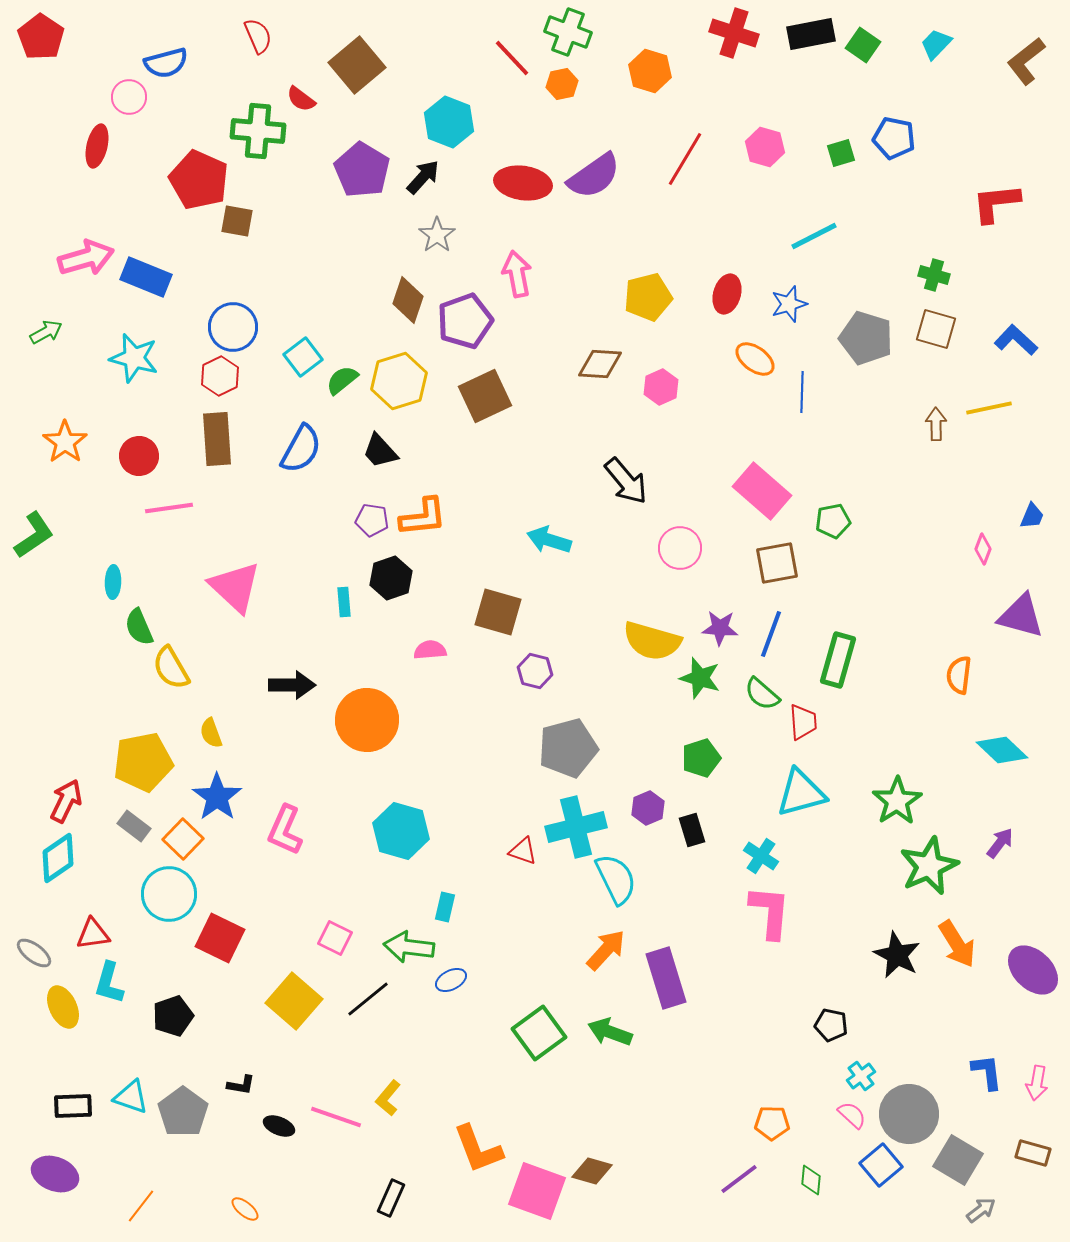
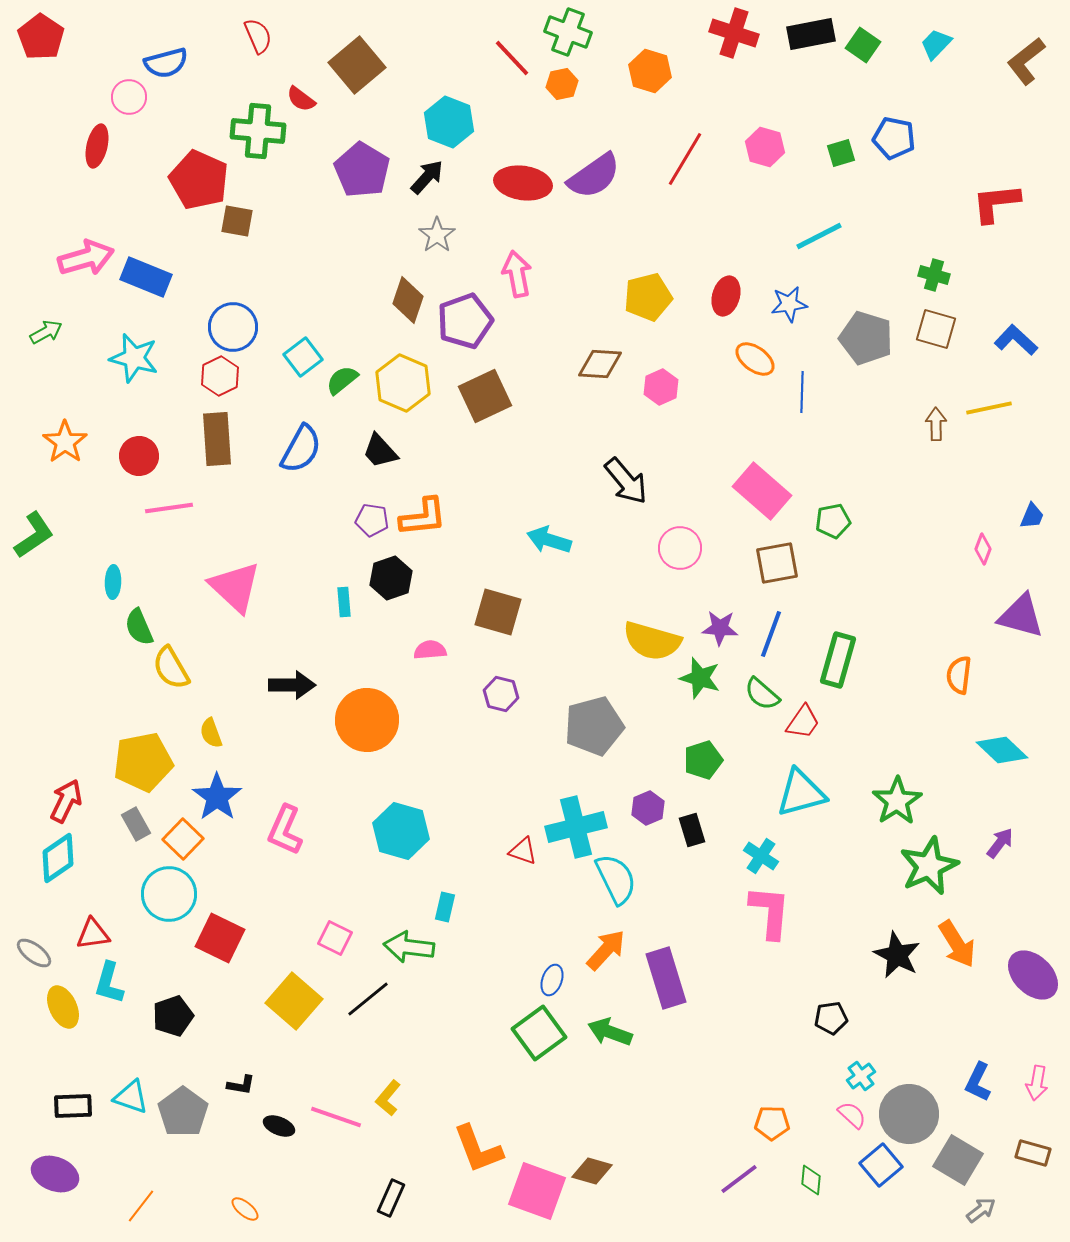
black arrow at (423, 177): moved 4 px right
cyan line at (814, 236): moved 5 px right
red ellipse at (727, 294): moved 1 px left, 2 px down
blue star at (789, 304): rotated 9 degrees clockwise
yellow hexagon at (399, 381): moved 4 px right, 2 px down; rotated 20 degrees counterclockwise
purple hexagon at (535, 671): moved 34 px left, 23 px down
red trapezoid at (803, 722): rotated 39 degrees clockwise
gray pentagon at (568, 748): moved 26 px right, 22 px up
green pentagon at (701, 758): moved 2 px right, 2 px down
gray rectangle at (134, 826): moved 2 px right, 2 px up; rotated 24 degrees clockwise
purple ellipse at (1033, 970): moved 5 px down
blue ellipse at (451, 980): moved 101 px right; rotated 44 degrees counterclockwise
black pentagon at (831, 1025): moved 7 px up; rotated 20 degrees counterclockwise
blue L-shape at (987, 1072): moved 9 px left, 10 px down; rotated 147 degrees counterclockwise
